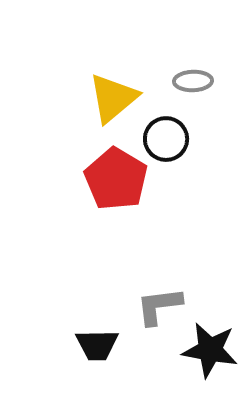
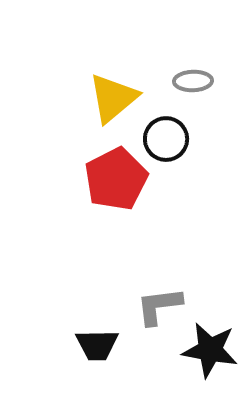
red pentagon: rotated 14 degrees clockwise
